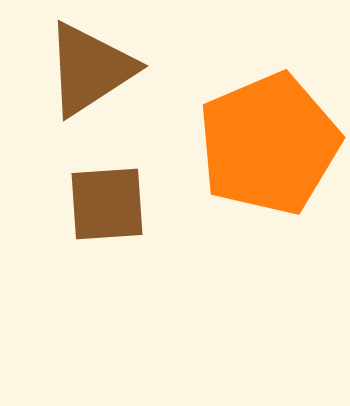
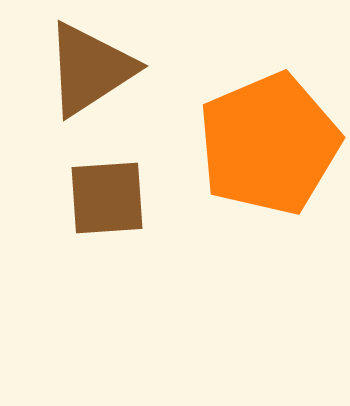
brown square: moved 6 px up
